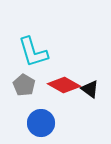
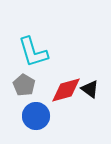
red diamond: moved 2 px right, 5 px down; rotated 44 degrees counterclockwise
blue circle: moved 5 px left, 7 px up
